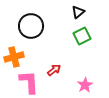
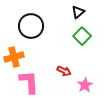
green square: rotated 18 degrees counterclockwise
red arrow: moved 10 px right, 1 px down; rotated 64 degrees clockwise
